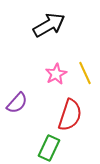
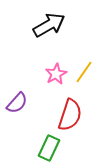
yellow line: moved 1 px left, 1 px up; rotated 60 degrees clockwise
